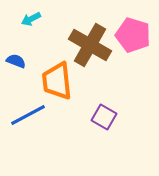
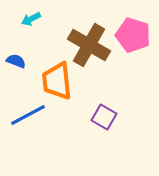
brown cross: moved 1 px left
